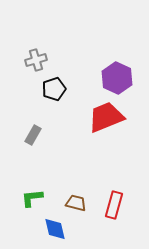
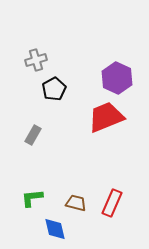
black pentagon: rotated 10 degrees counterclockwise
red rectangle: moved 2 px left, 2 px up; rotated 8 degrees clockwise
